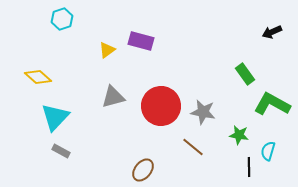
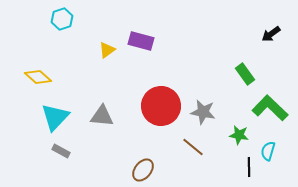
black arrow: moved 1 px left, 2 px down; rotated 12 degrees counterclockwise
gray triangle: moved 11 px left, 19 px down; rotated 20 degrees clockwise
green L-shape: moved 2 px left, 4 px down; rotated 15 degrees clockwise
